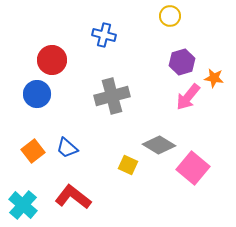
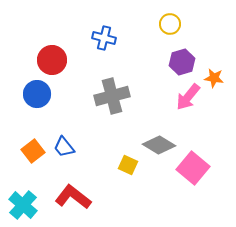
yellow circle: moved 8 px down
blue cross: moved 3 px down
blue trapezoid: moved 3 px left, 1 px up; rotated 10 degrees clockwise
